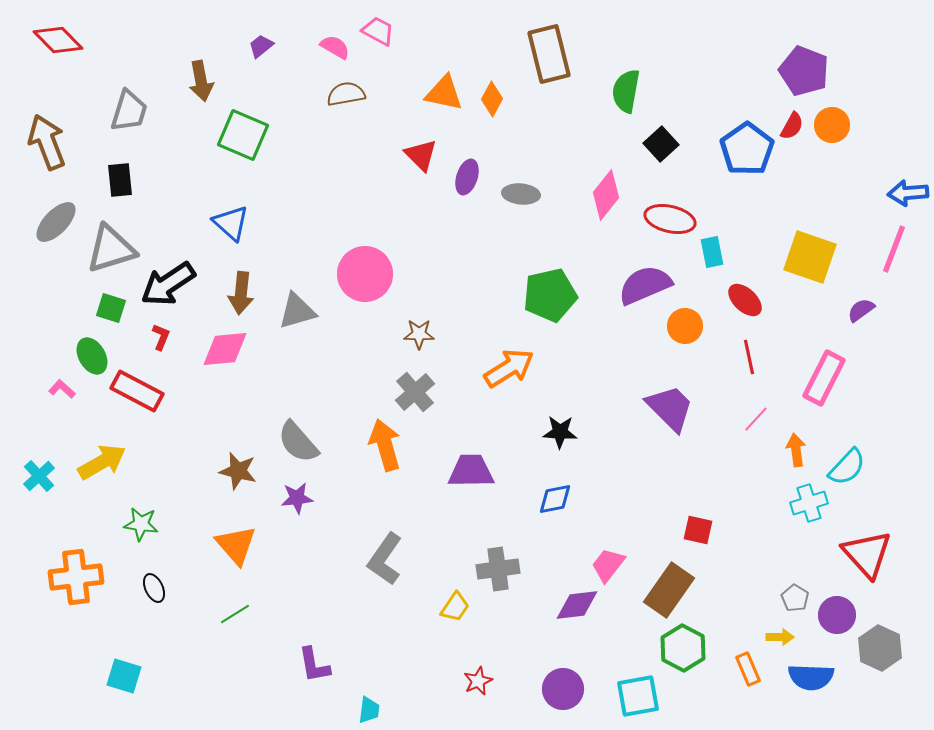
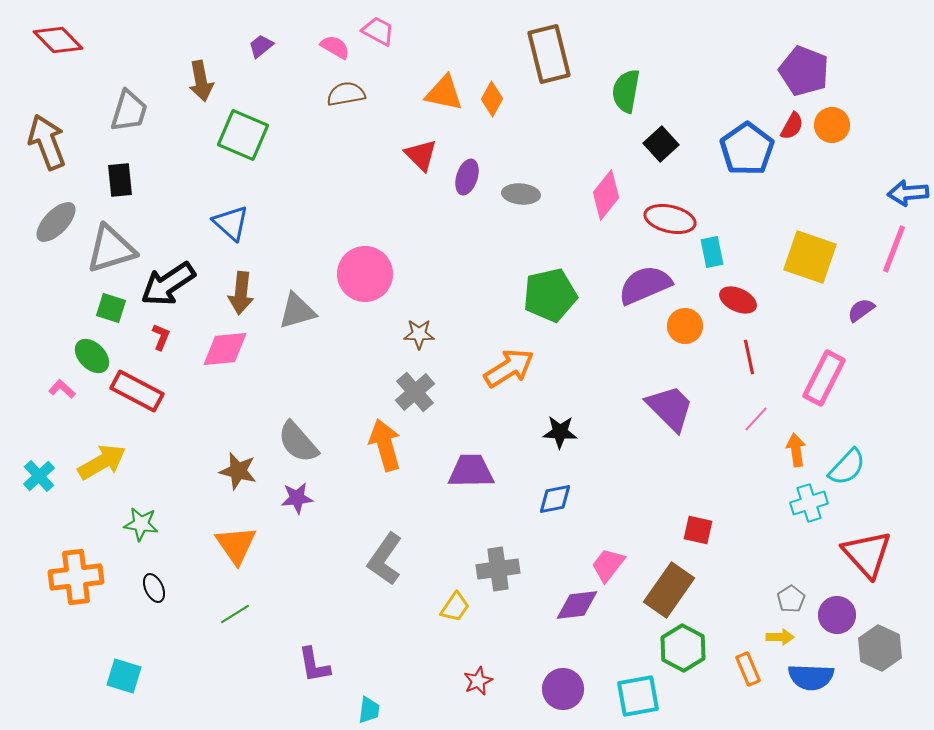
red ellipse at (745, 300): moved 7 px left; rotated 18 degrees counterclockwise
green ellipse at (92, 356): rotated 15 degrees counterclockwise
orange triangle at (236, 545): rotated 6 degrees clockwise
gray pentagon at (795, 598): moved 4 px left, 1 px down; rotated 8 degrees clockwise
